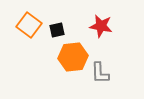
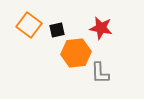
red star: moved 2 px down
orange hexagon: moved 3 px right, 4 px up
